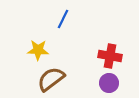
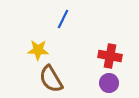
brown semicircle: rotated 84 degrees counterclockwise
